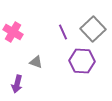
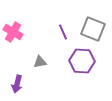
gray square: rotated 25 degrees counterclockwise
gray triangle: moved 4 px right; rotated 32 degrees counterclockwise
